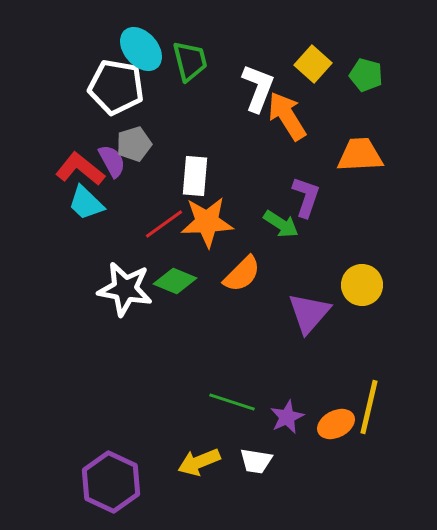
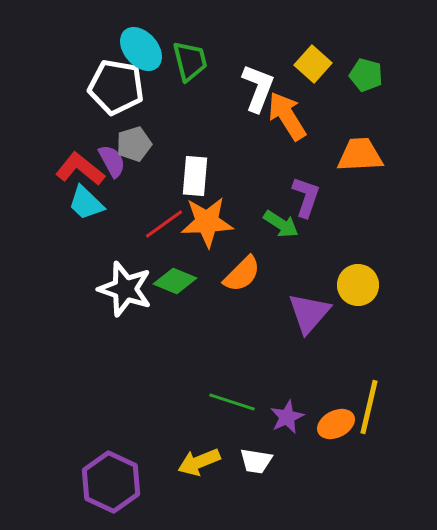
yellow circle: moved 4 px left
white star: rotated 8 degrees clockwise
